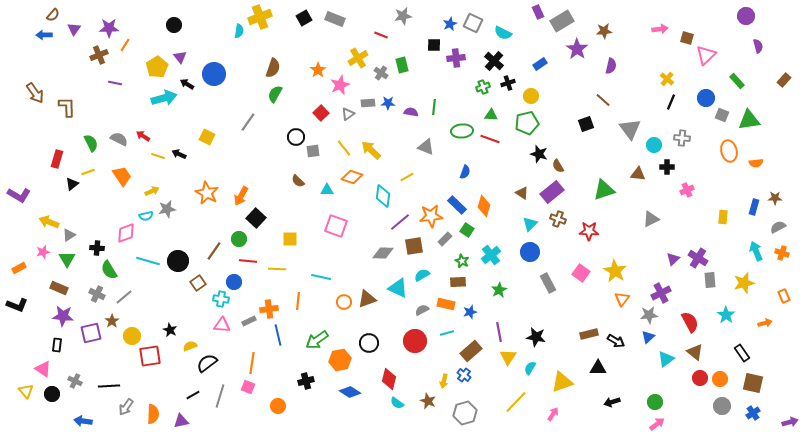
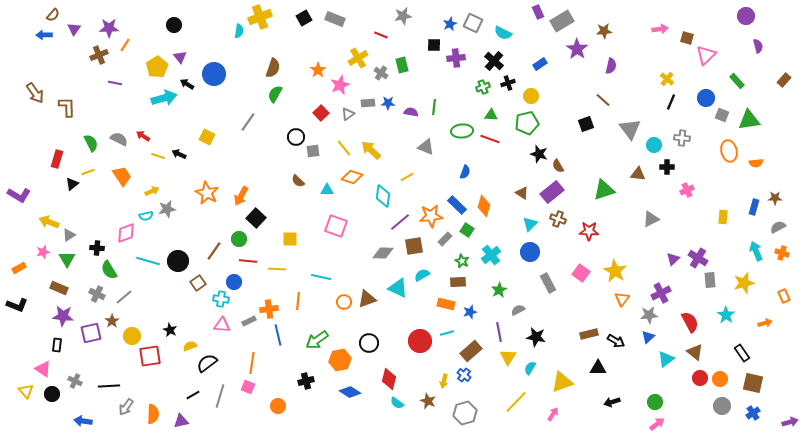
gray semicircle at (422, 310): moved 96 px right
red circle at (415, 341): moved 5 px right
